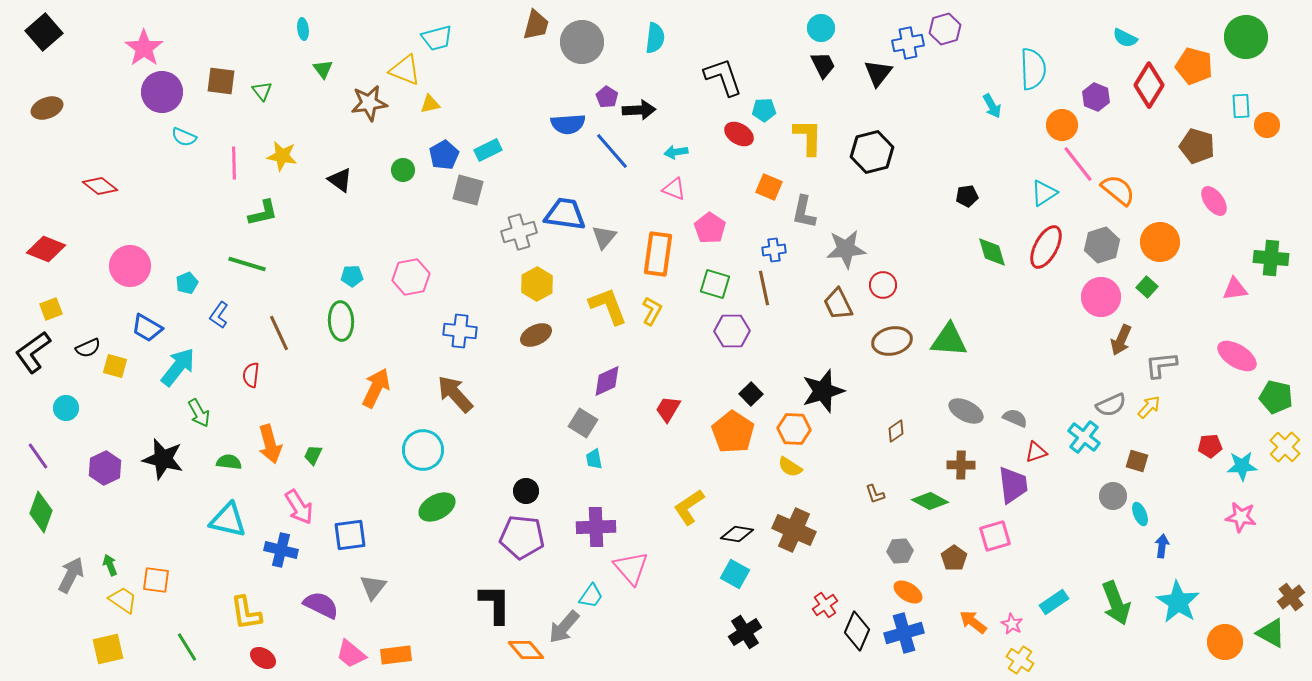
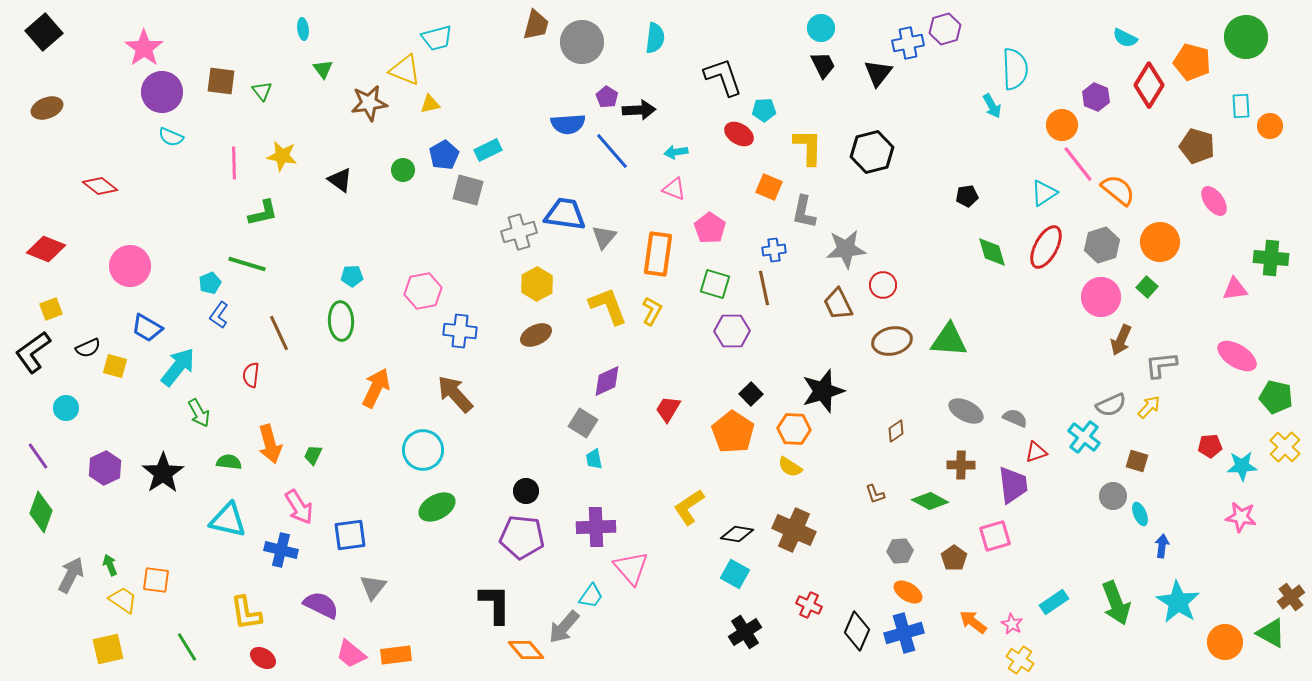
orange pentagon at (1194, 66): moved 2 px left, 4 px up
cyan semicircle at (1033, 69): moved 18 px left
orange circle at (1267, 125): moved 3 px right, 1 px down
cyan semicircle at (184, 137): moved 13 px left
yellow L-shape at (808, 137): moved 10 px down
pink hexagon at (411, 277): moved 12 px right, 14 px down
cyan pentagon at (187, 283): moved 23 px right
black star at (163, 459): moved 14 px down; rotated 24 degrees clockwise
red cross at (825, 605): moved 16 px left; rotated 30 degrees counterclockwise
